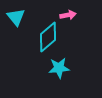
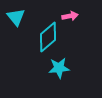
pink arrow: moved 2 px right, 1 px down
